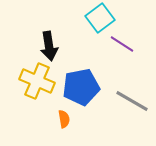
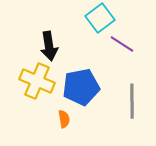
gray line: rotated 60 degrees clockwise
